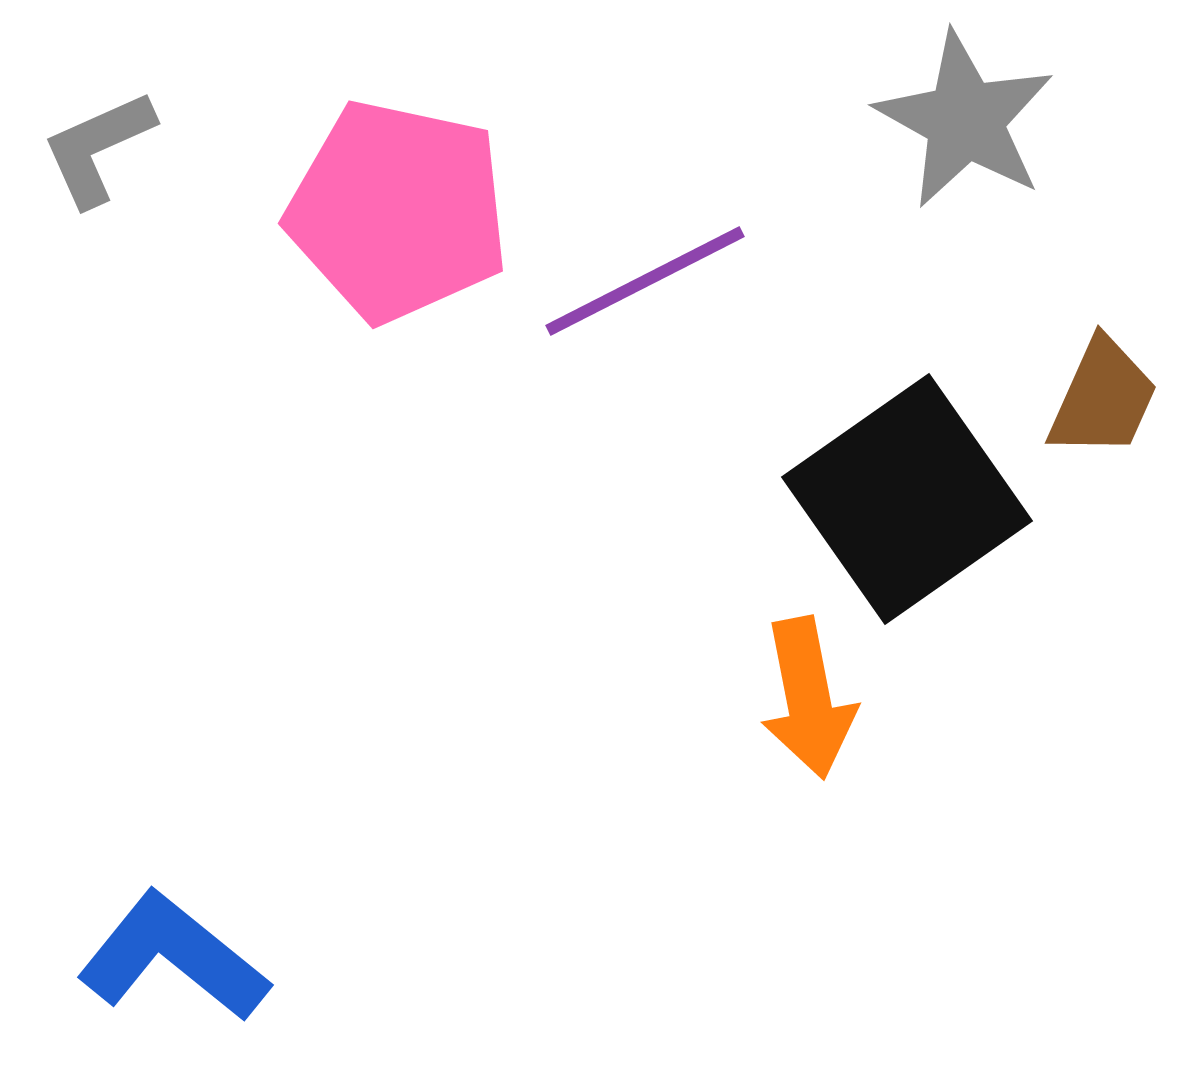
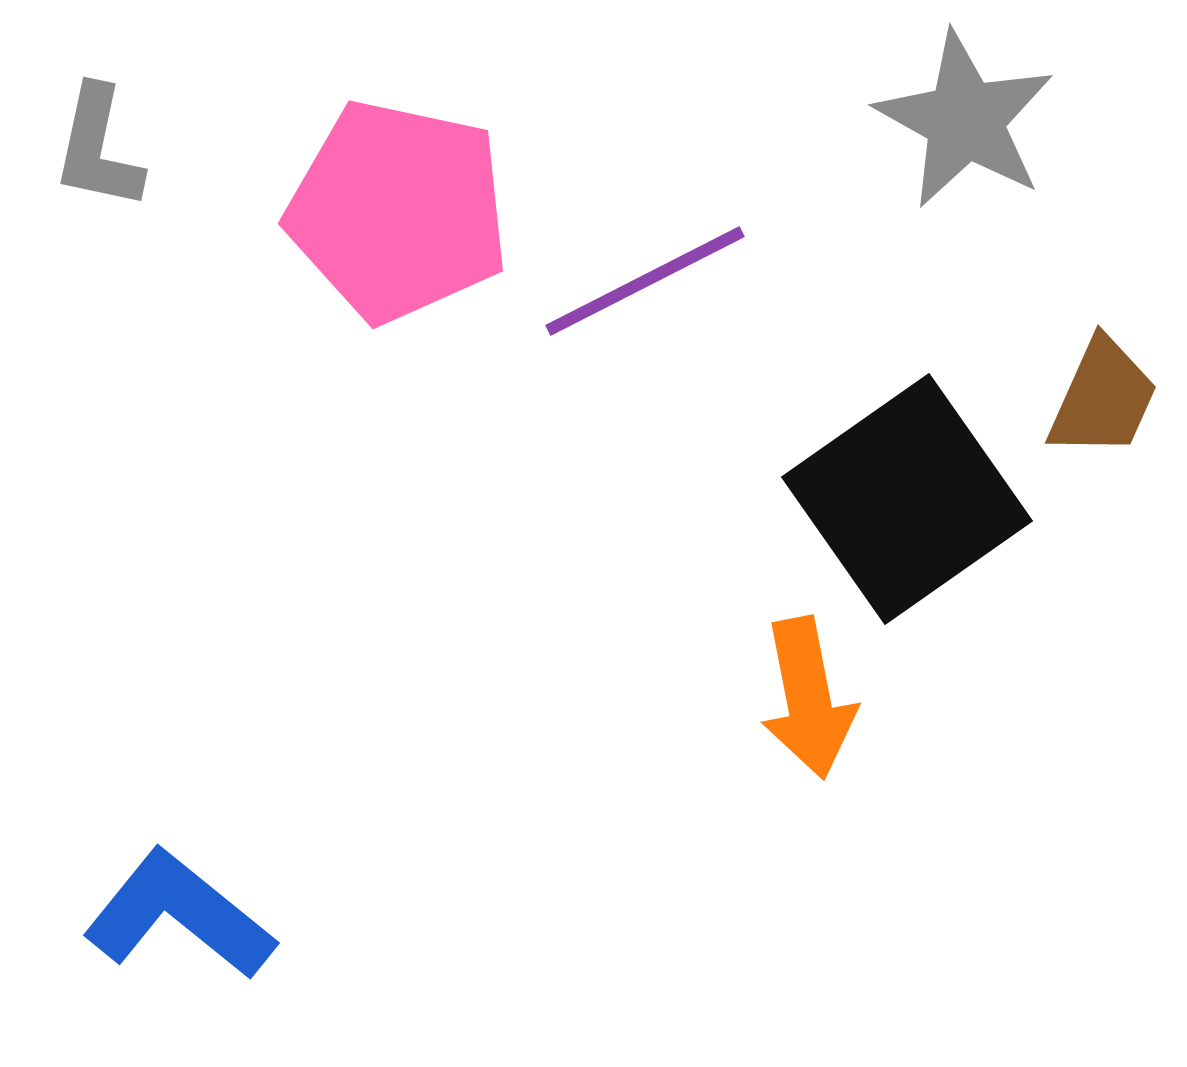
gray L-shape: rotated 54 degrees counterclockwise
blue L-shape: moved 6 px right, 42 px up
